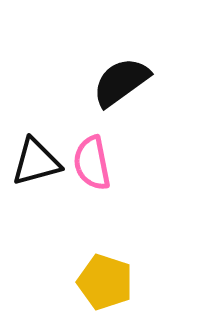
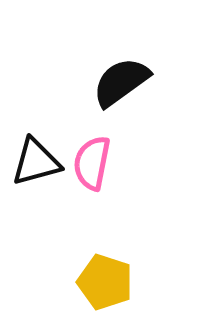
pink semicircle: rotated 22 degrees clockwise
